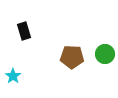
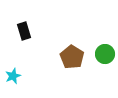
brown pentagon: rotated 30 degrees clockwise
cyan star: rotated 14 degrees clockwise
